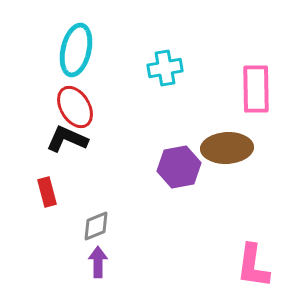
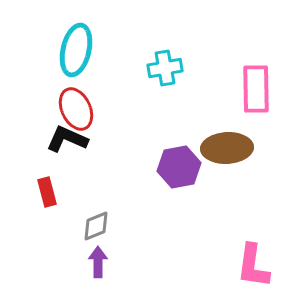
red ellipse: moved 1 px right, 2 px down; rotated 6 degrees clockwise
